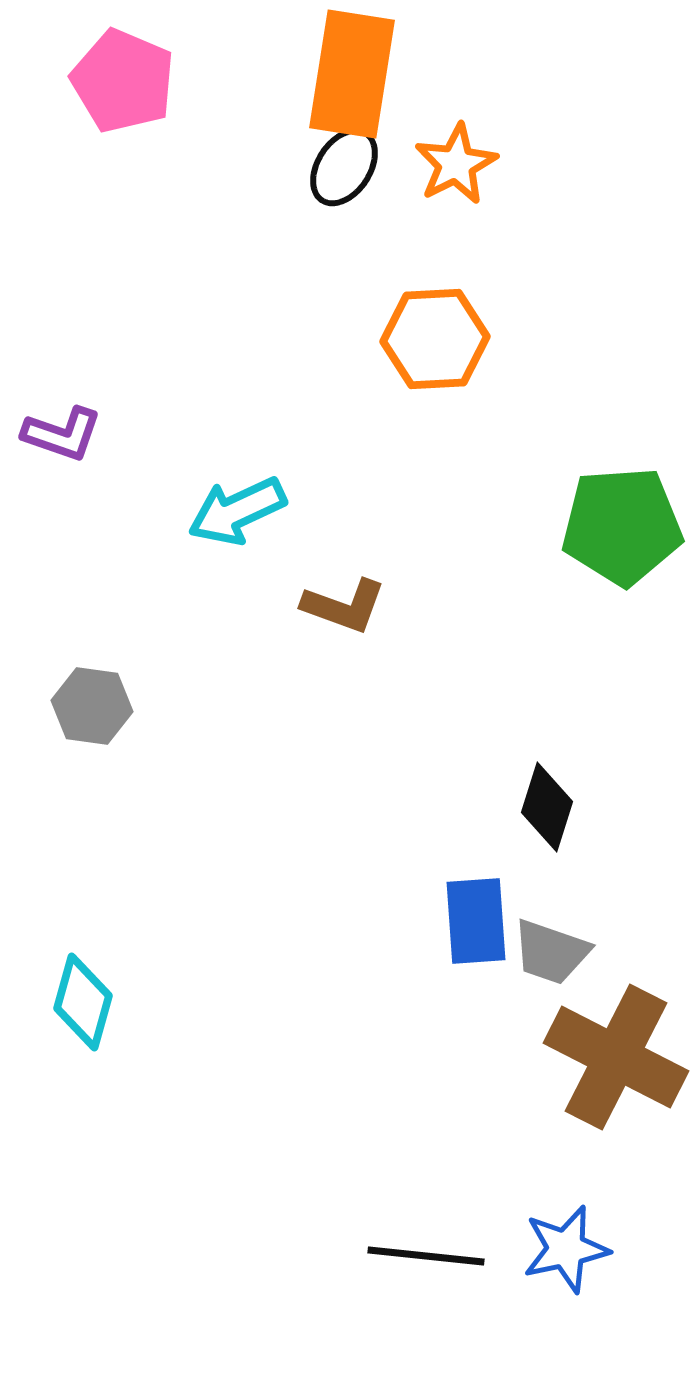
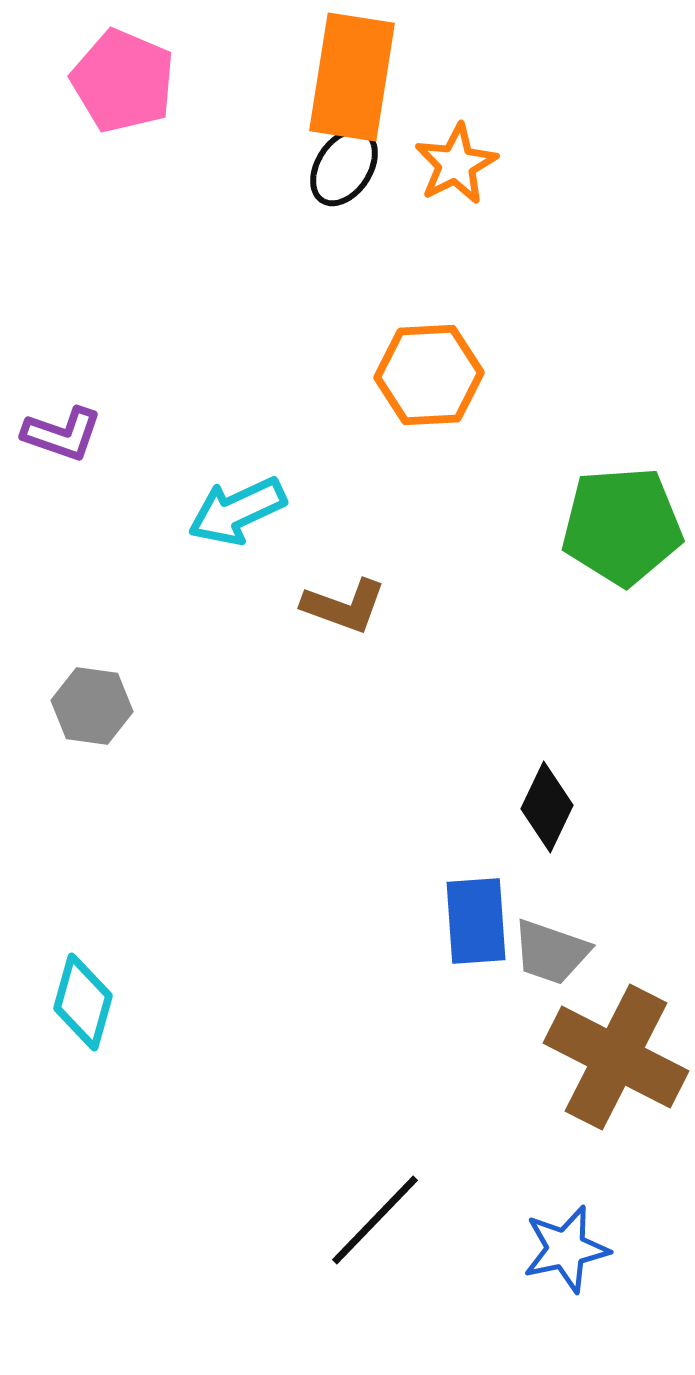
orange rectangle: moved 3 px down
orange hexagon: moved 6 px left, 36 px down
black diamond: rotated 8 degrees clockwise
black line: moved 51 px left, 36 px up; rotated 52 degrees counterclockwise
